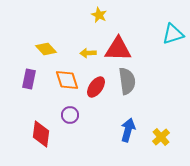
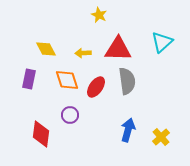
cyan triangle: moved 11 px left, 8 px down; rotated 25 degrees counterclockwise
yellow diamond: rotated 15 degrees clockwise
yellow arrow: moved 5 px left
